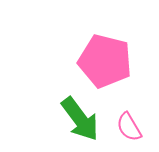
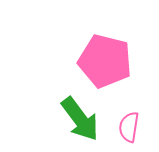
pink semicircle: rotated 40 degrees clockwise
